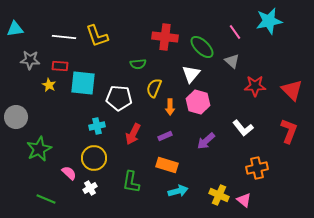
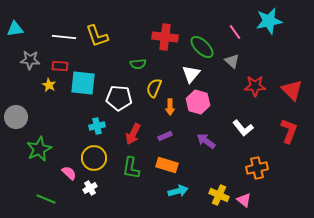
purple arrow: rotated 78 degrees clockwise
green L-shape: moved 14 px up
